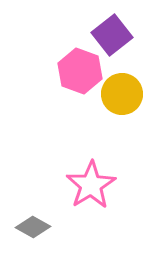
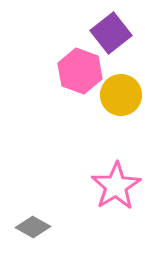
purple square: moved 1 px left, 2 px up
yellow circle: moved 1 px left, 1 px down
pink star: moved 25 px right, 1 px down
